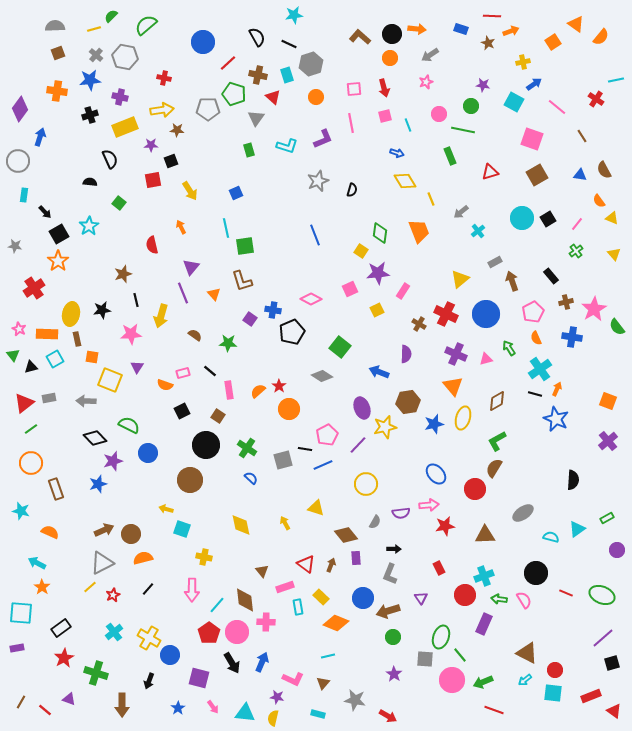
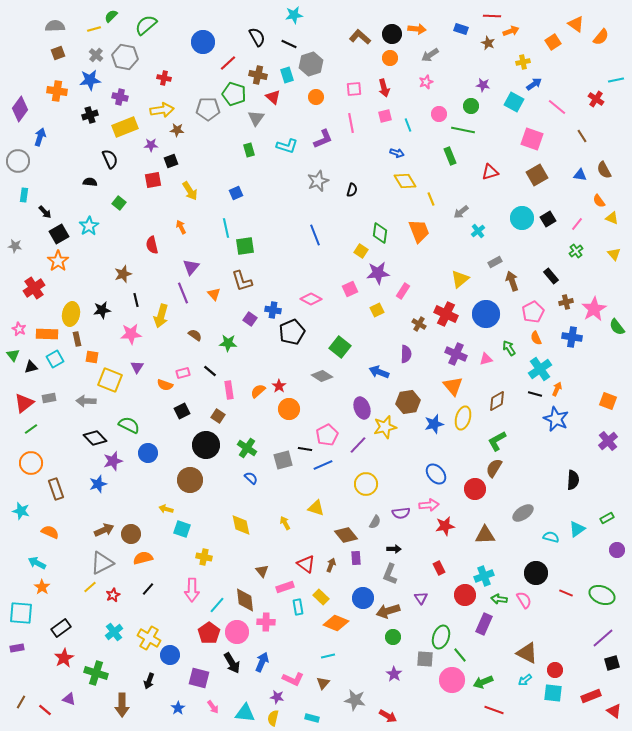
cyan rectangle at (318, 714): moved 6 px left, 4 px down
